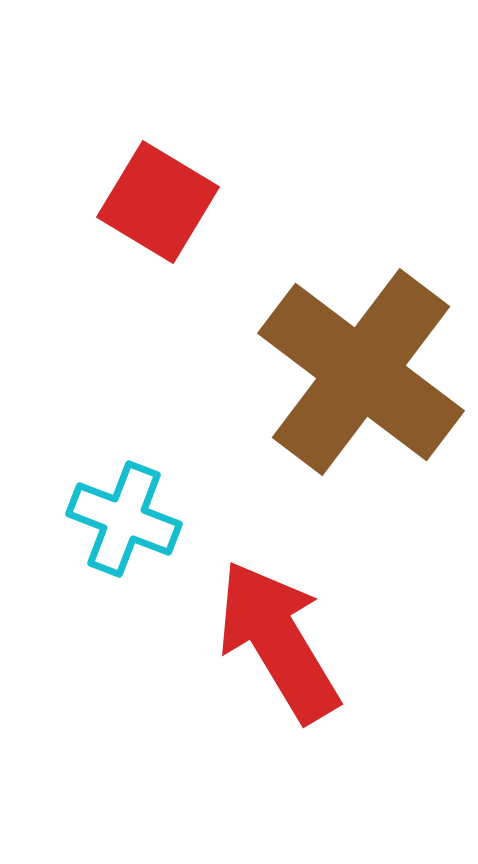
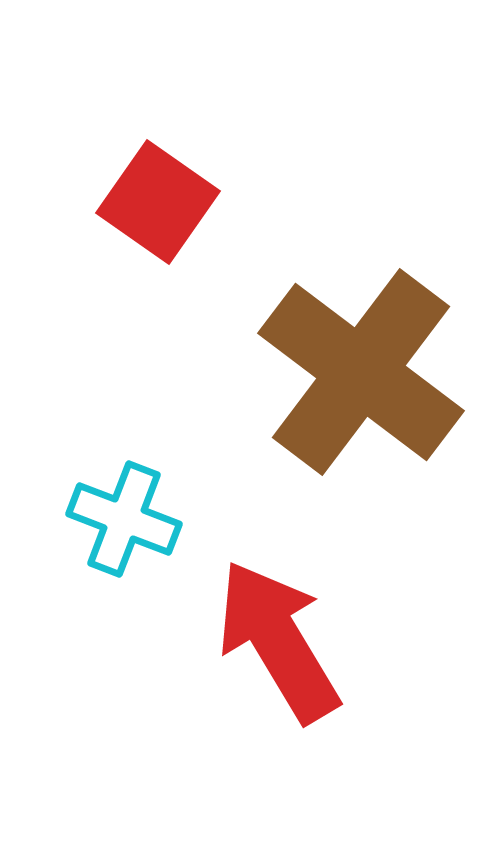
red square: rotated 4 degrees clockwise
